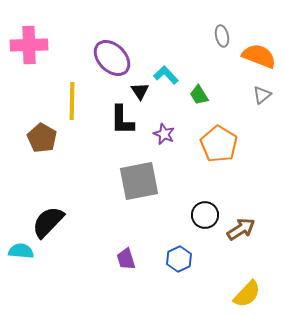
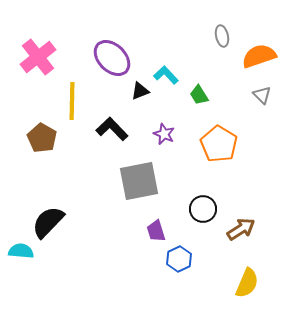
pink cross: moved 9 px right, 12 px down; rotated 36 degrees counterclockwise
orange semicircle: rotated 40 degrees counterclockwise
black triangle: rotated 42 degrees clockwise
gray triangle: rotated 36 degrees counterclockwise
black L-shape: moved 10 px left, 9 px down; rotated 136 degrees clockwise
black circle: moved 2 px left, 6 px up
purple trapezoid: moved 30 px right, 28 px up
yellow semicircle: moved 11 px up; rotated 20 degrees counterclockwise
